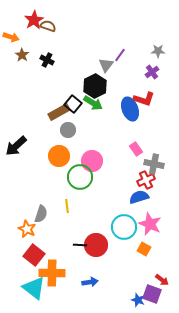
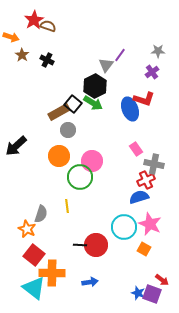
blue star: moved 7 px up
